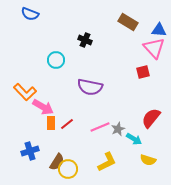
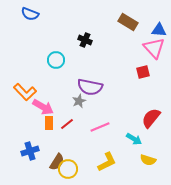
orange rectangle: moved 2 px left
gray star: moved 39 px left, 28 px up
